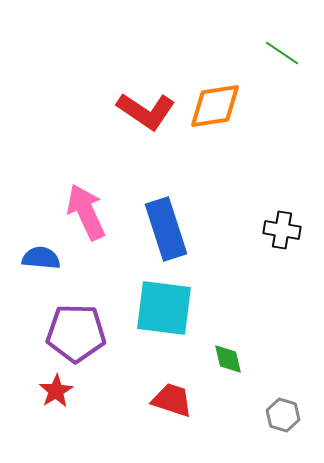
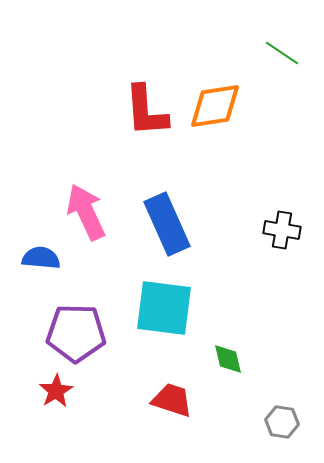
red L-shape: rotated 52 degrees clockwise
blue rectangle: moved 1 px right, 5 px up; rotated 6 degrees counterclockwise
gray hexagon: moved 1 px left, 7 px down; rotated 8 degrees counterclockwise
